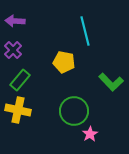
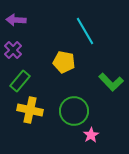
purple arrow: moved 1 px right, 1 px up
cyan line: rotated 16 degrees counterclockwise
green rectangle: moved 1 px down
yellow cross: moved 12 px right
pink star: moved 1 px right, 1 px down
